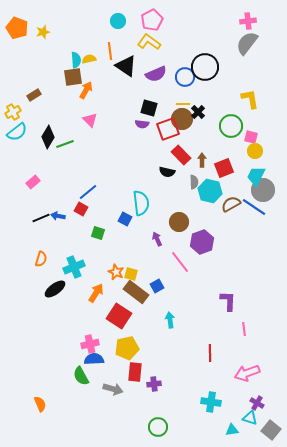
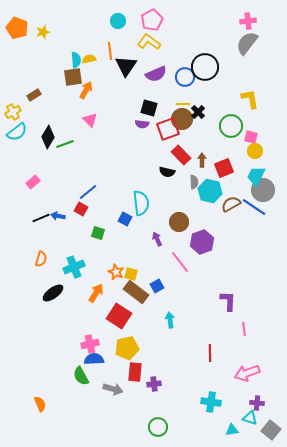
black triangle at (126, 66): rotated 30 degrees clockwise
black ellipse at (55, 289): moved 2 px left, 4 px down
purple cross at (257, 403): rotated 24 degrees counterclockwise
